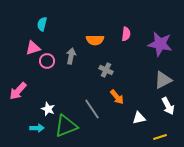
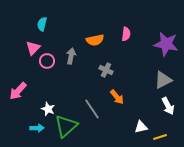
orange semicircle: rotated 12 degrees counterclockwise
purple star: moved 6 px right
pink triangle: rotated 28 degrees counterclockwise
white triangle: moved 2 px right, 9 px down
green triangle: rotated 20 degrees counterclockwise
